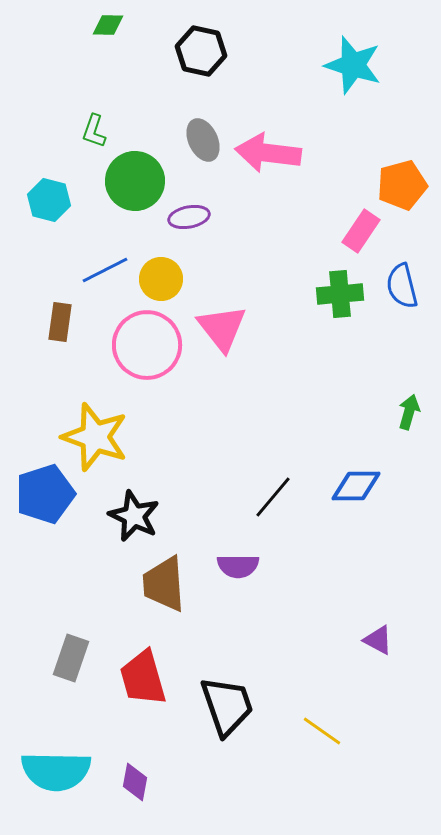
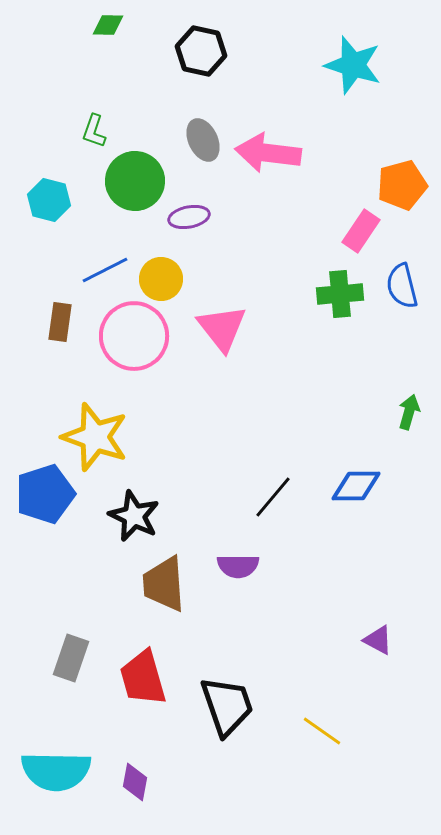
pink circle: moved 13 px left, 9 px up
